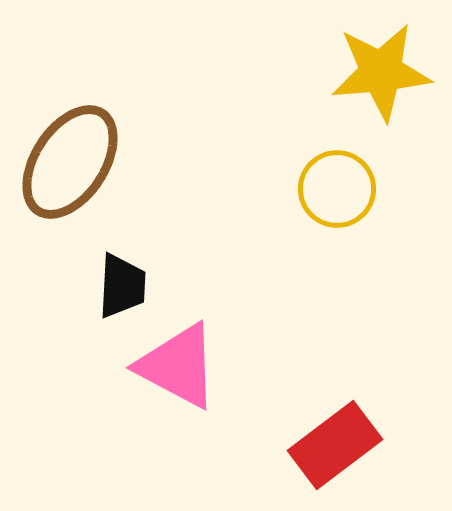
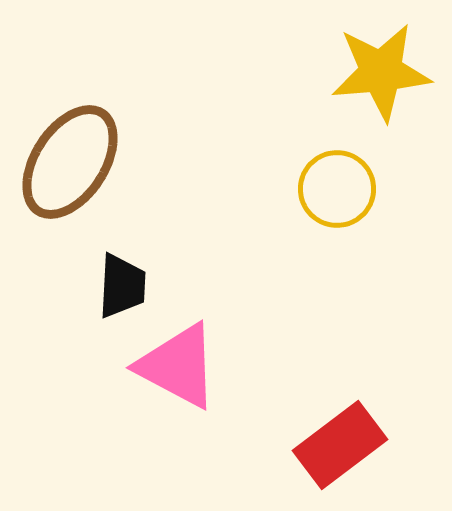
red rectangle: moved 5 px right
